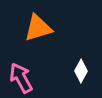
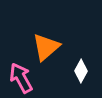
orange triangle: moved 8 px right, 19 px down; rotated 24 degrees counterclockwise
